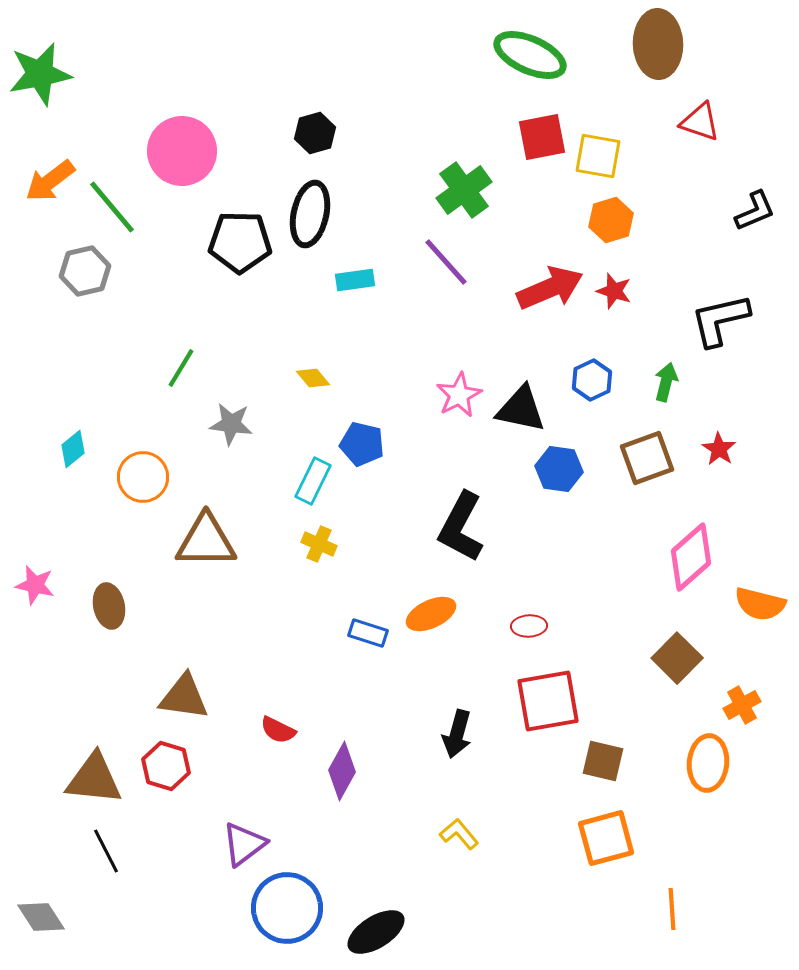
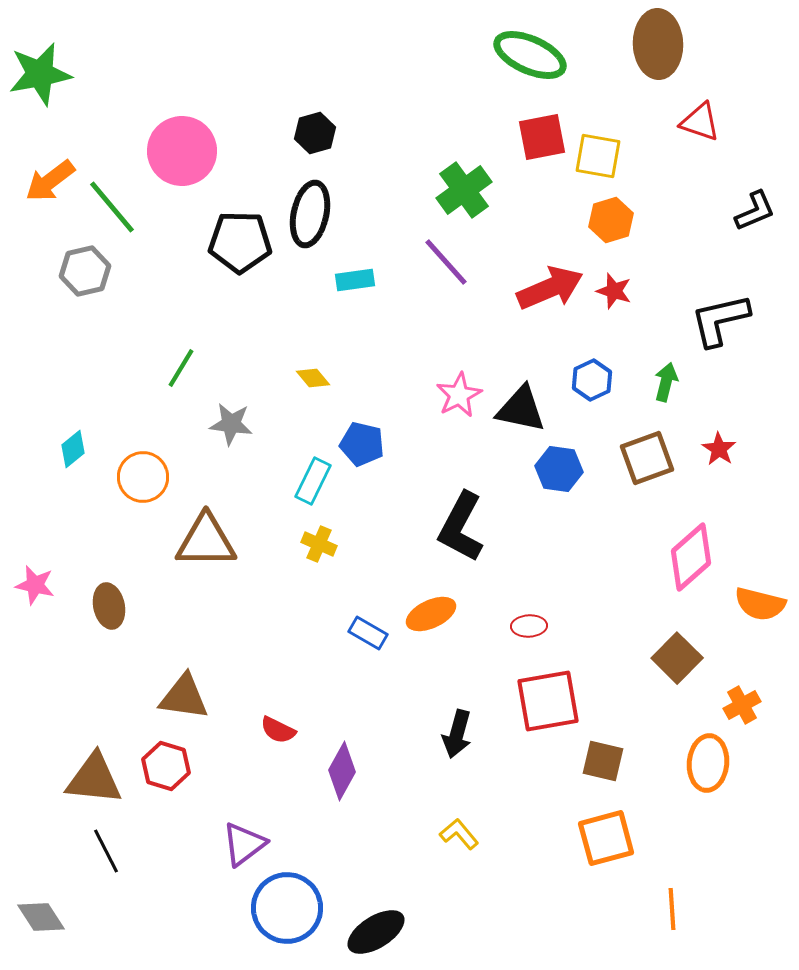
blue rectangle at (368, 633): rotated 12 degrees clockwise
